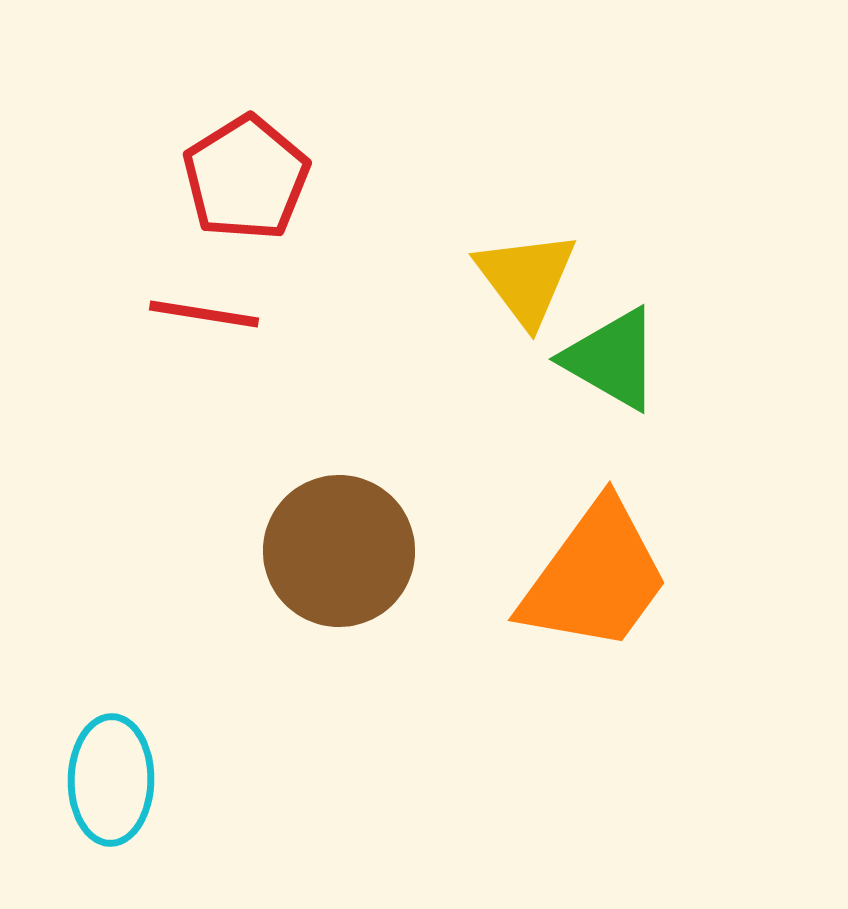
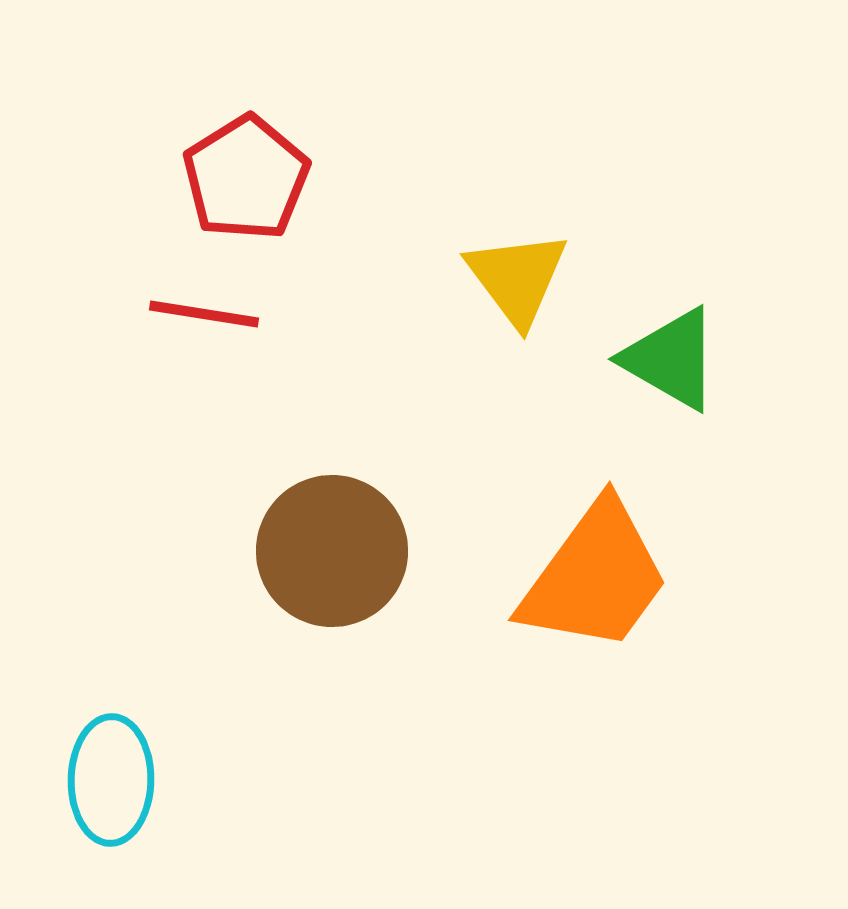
yellow triangle: moved 9 px left
green triangle: moved 59 px right
brown circle: moved 7 px left
